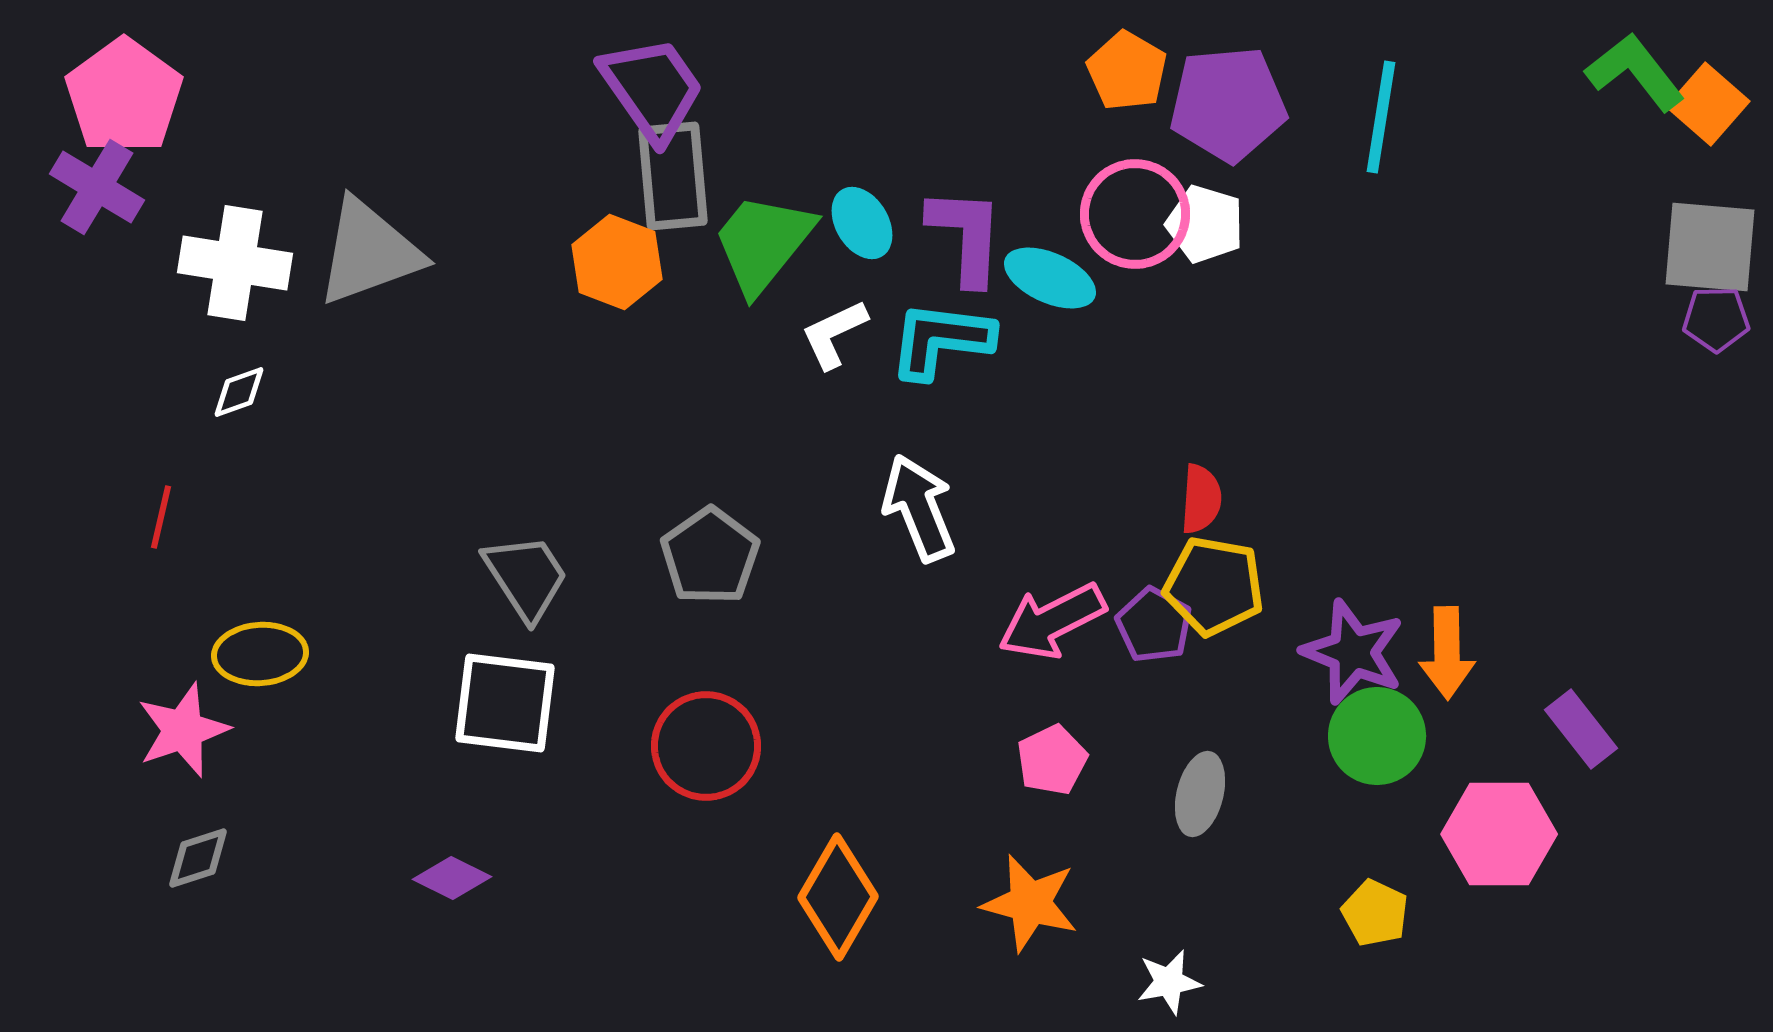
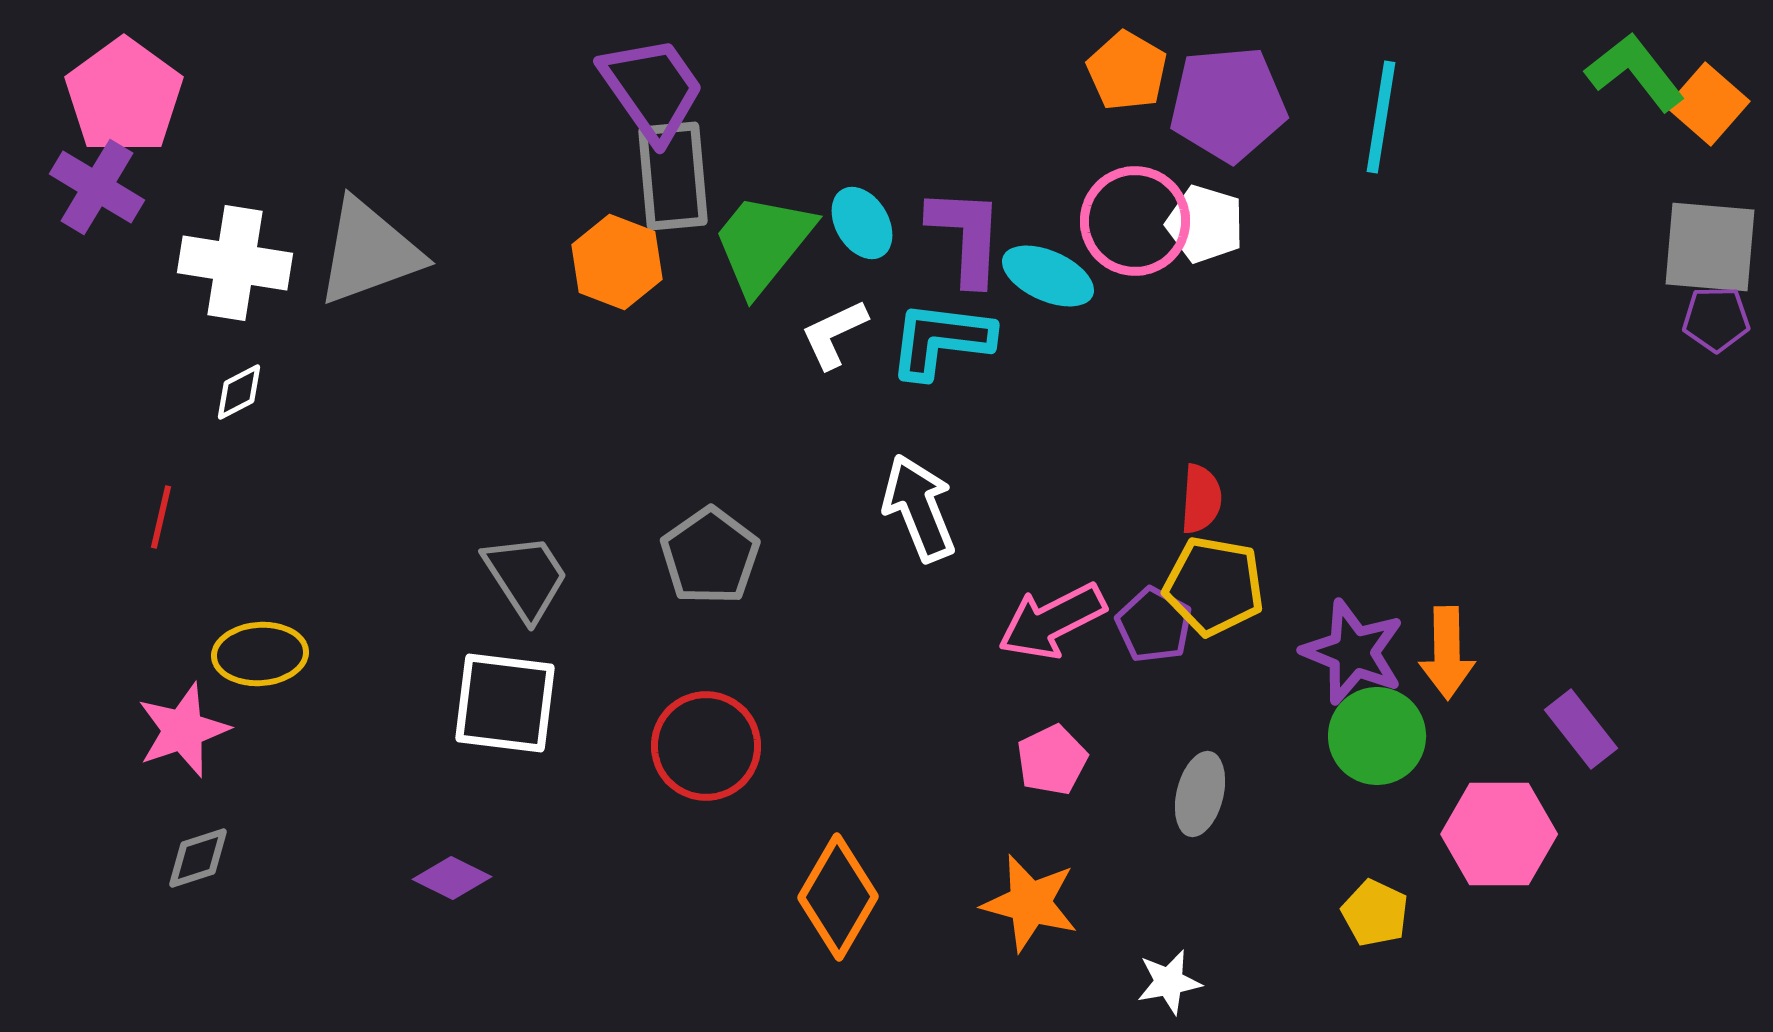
pink circle at (1135, 214): moved 7 px down
cyan ellipse at (1050, 278): moved 2 px left, 2 px up
white diamond at (239, 392): rotated 8 degrees counterclockwise
